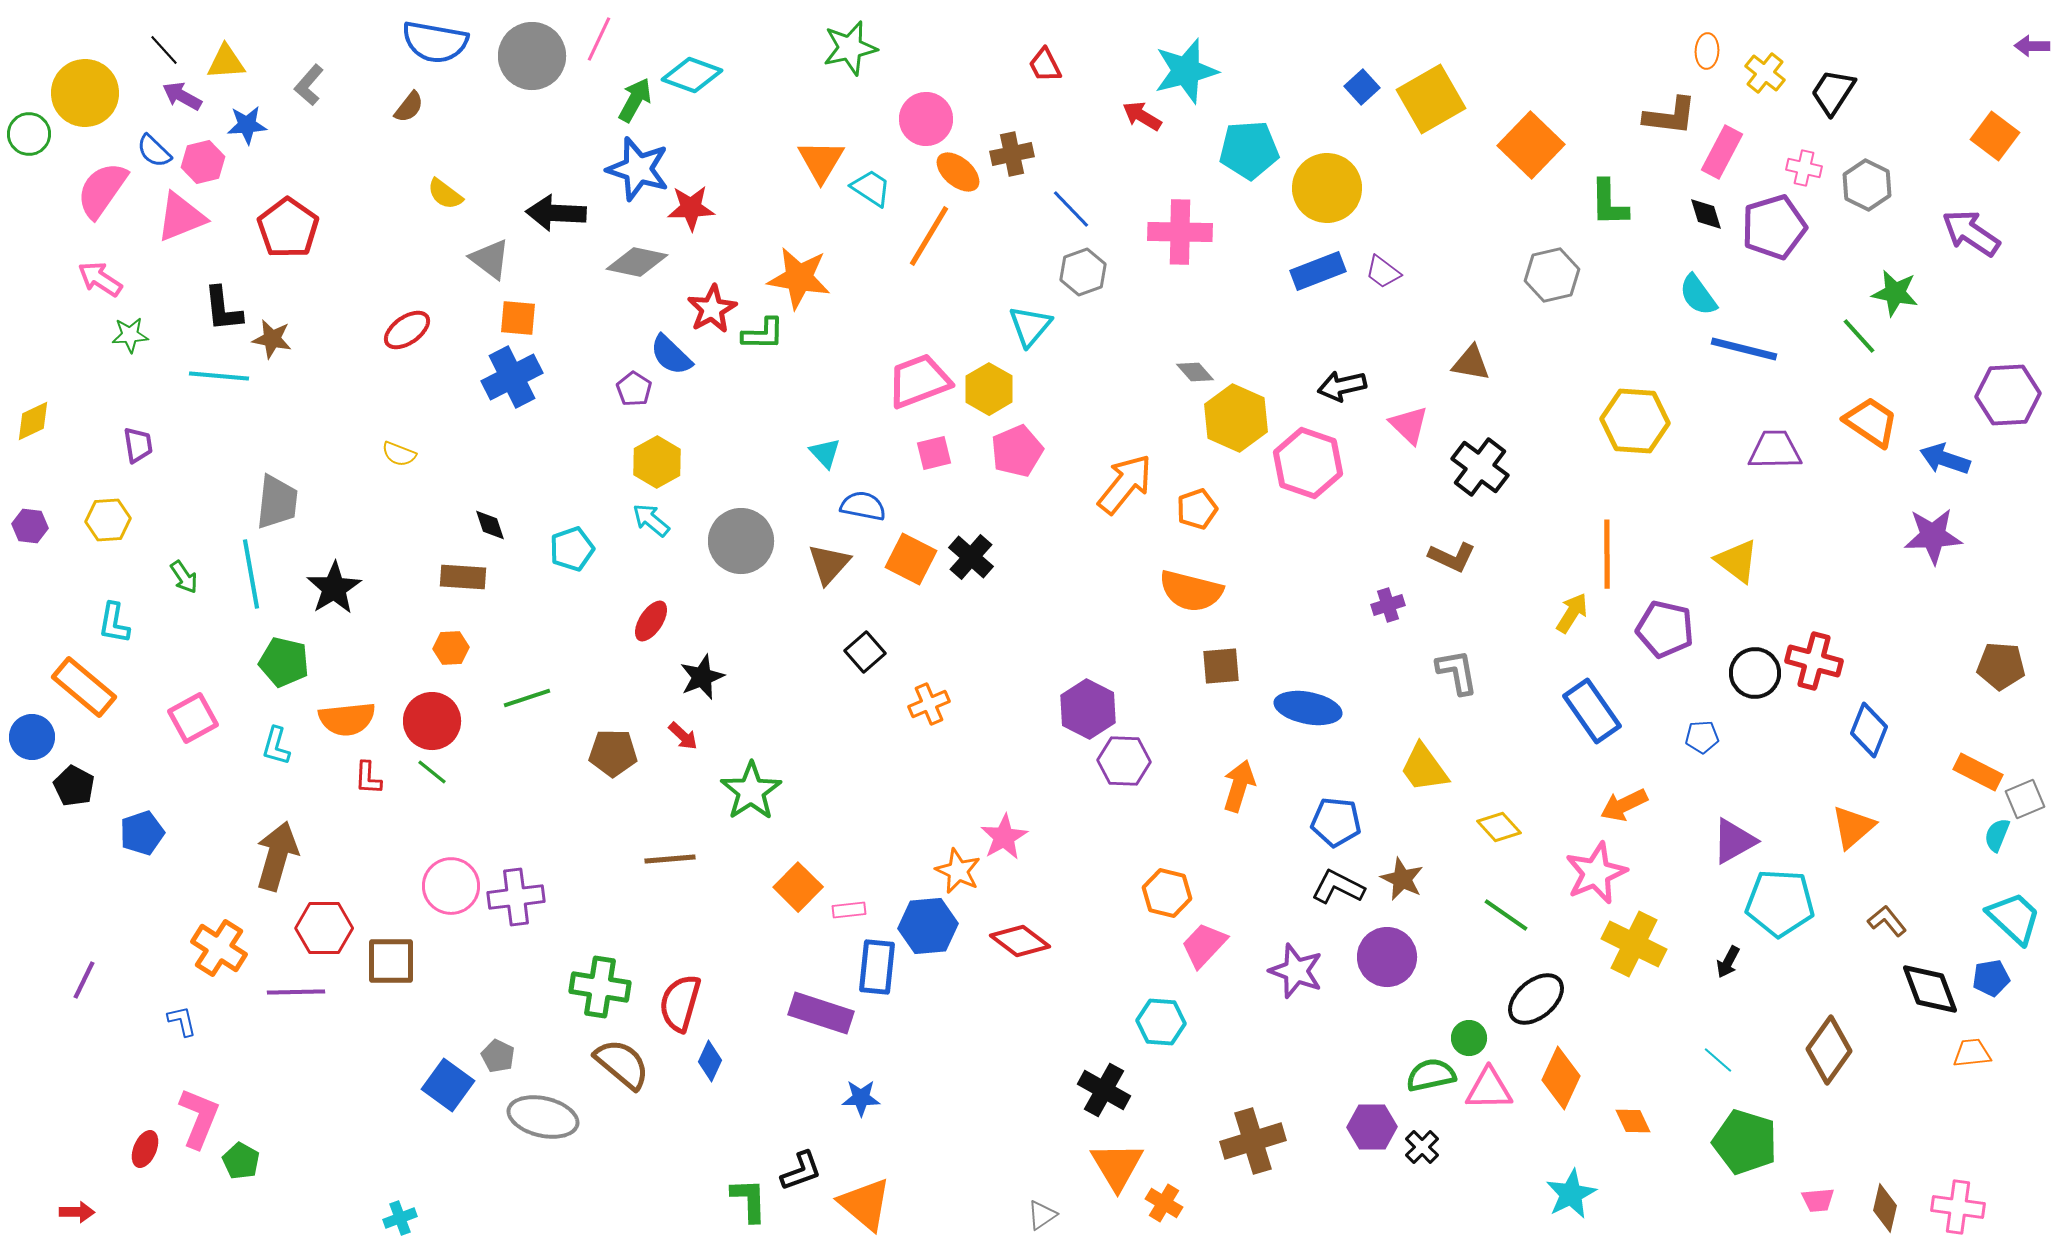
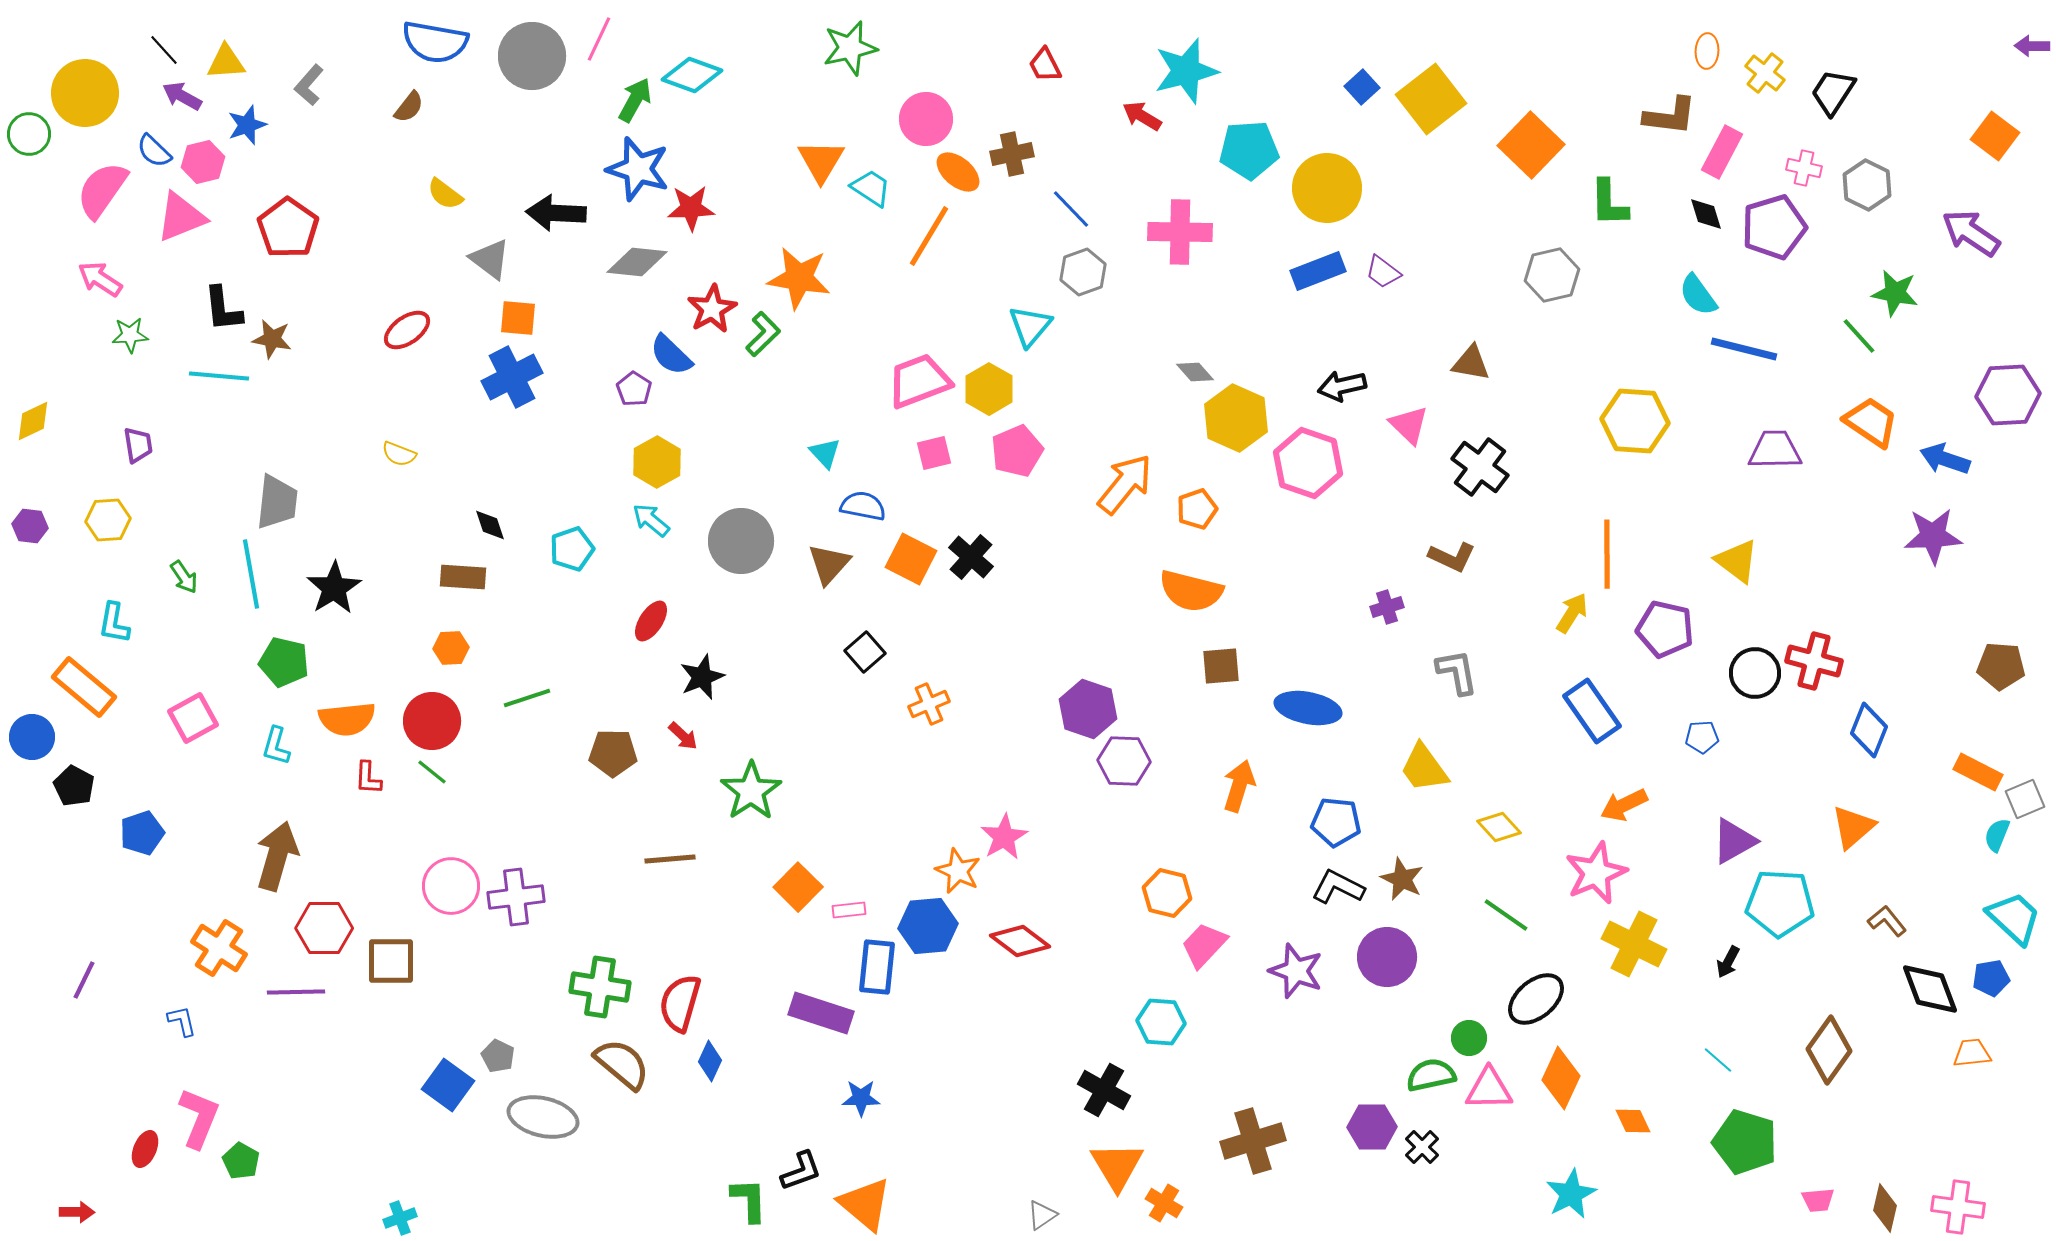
yellow square at (1431, 99): rotated 8 degrees counterclockwise
blue star at (247, 125): rotated 15 degrees counterclockwise
gray diamond at (637, 262): rotated 6 degrees counterclockwise
green L-shape at (763, 334): rotated 45 degrees counterclockwise
purple cross at (1388, 605): moved 1 px left, 2 px down
purple hexagon at (1088, 709): rotated 8 degrees counterclockwise
